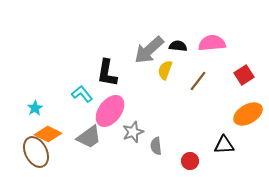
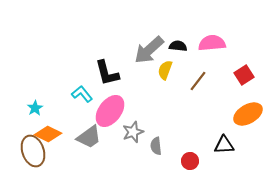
black L-shape: rotated 24 degrees counterclockwise
brown ellipse: moved 3 px left, 1 px up; rotated 8 degrees clockwise
